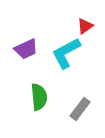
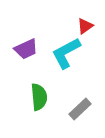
gray rectangle: rotated 10 degrees clockwise
